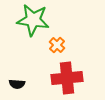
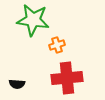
orange cross: rotated 28 degrees clockwise
